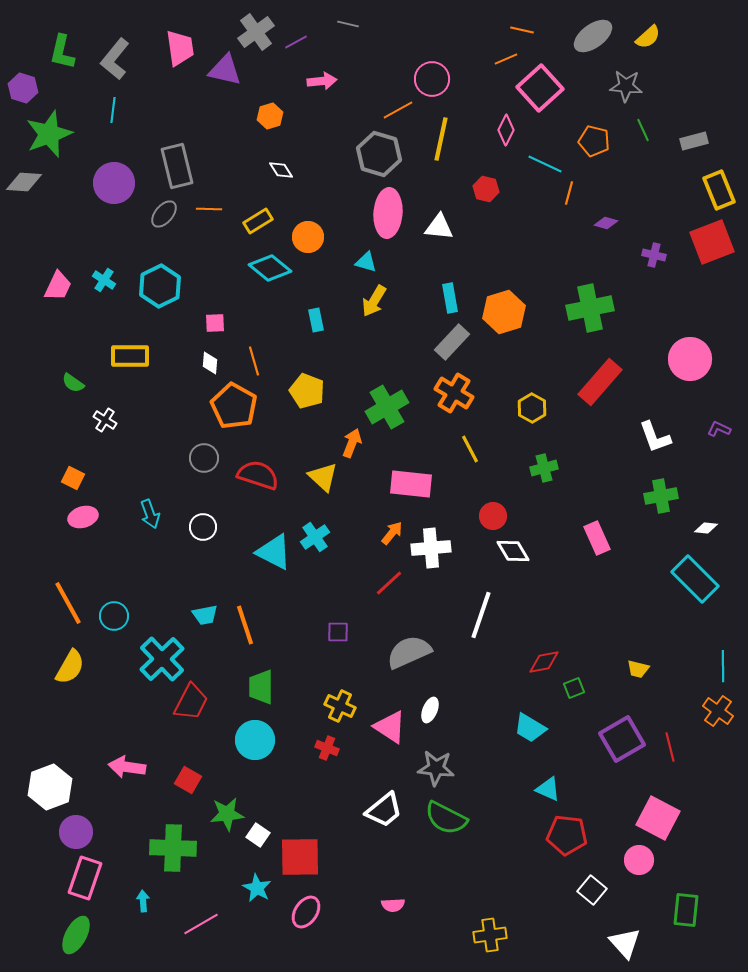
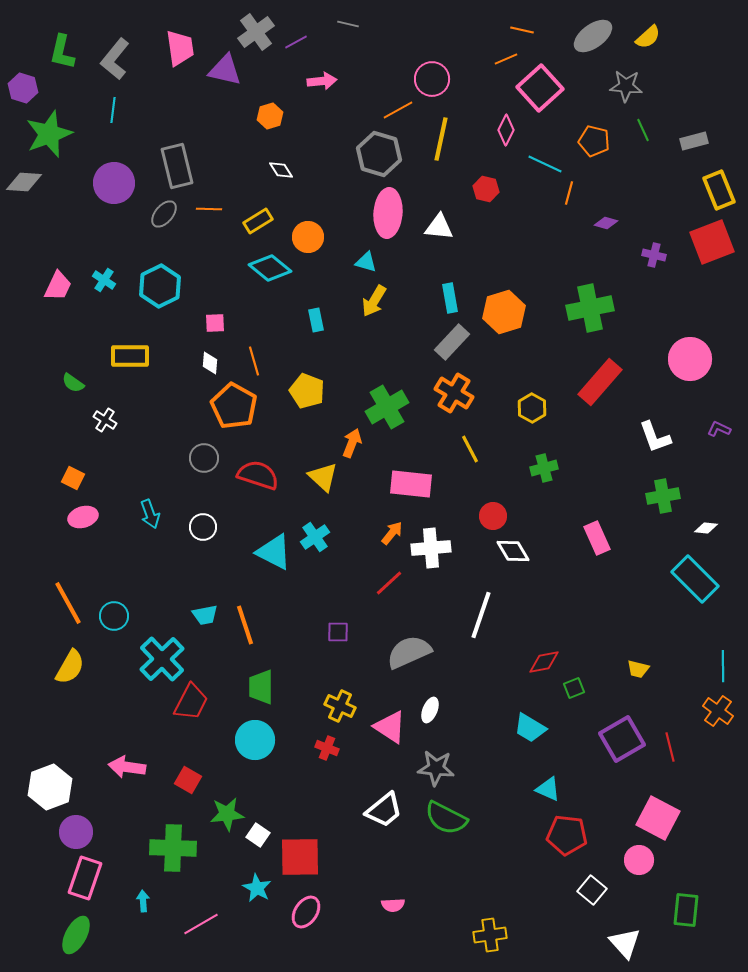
green cross at (661, 496): moved 2 px right
